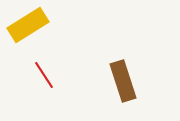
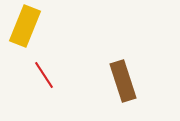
yellow rectangle: moved 3 px left, 1 px down; rotated 36 degrees counterclockwise
